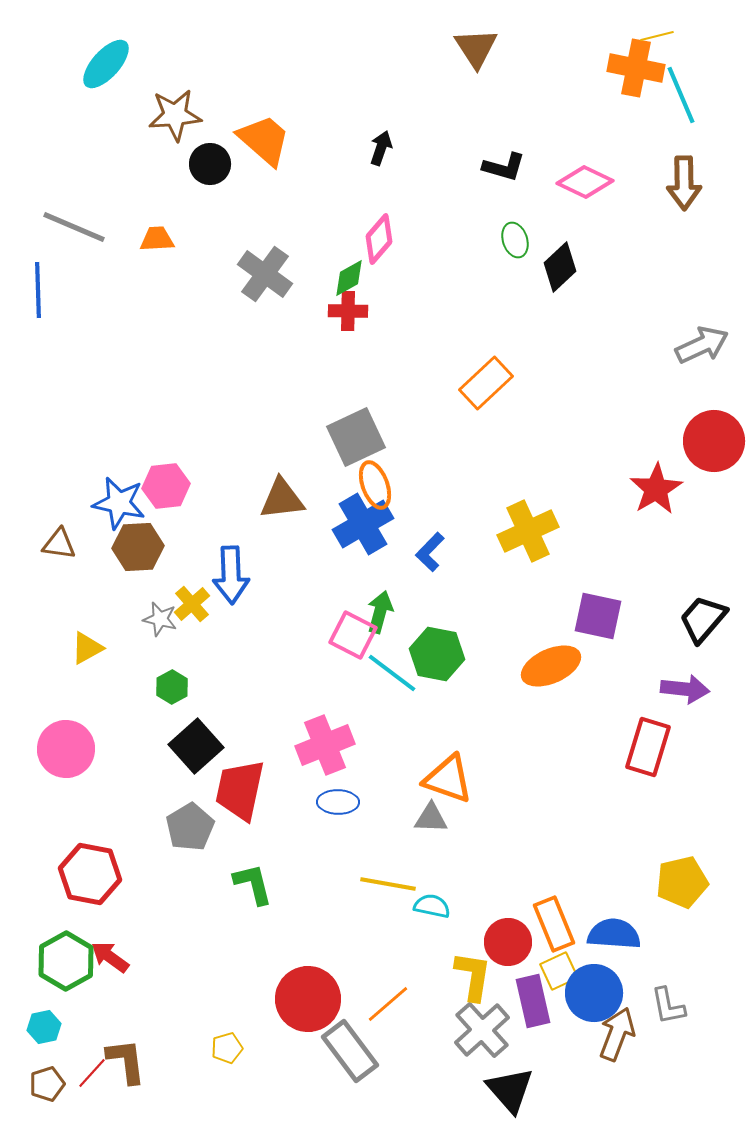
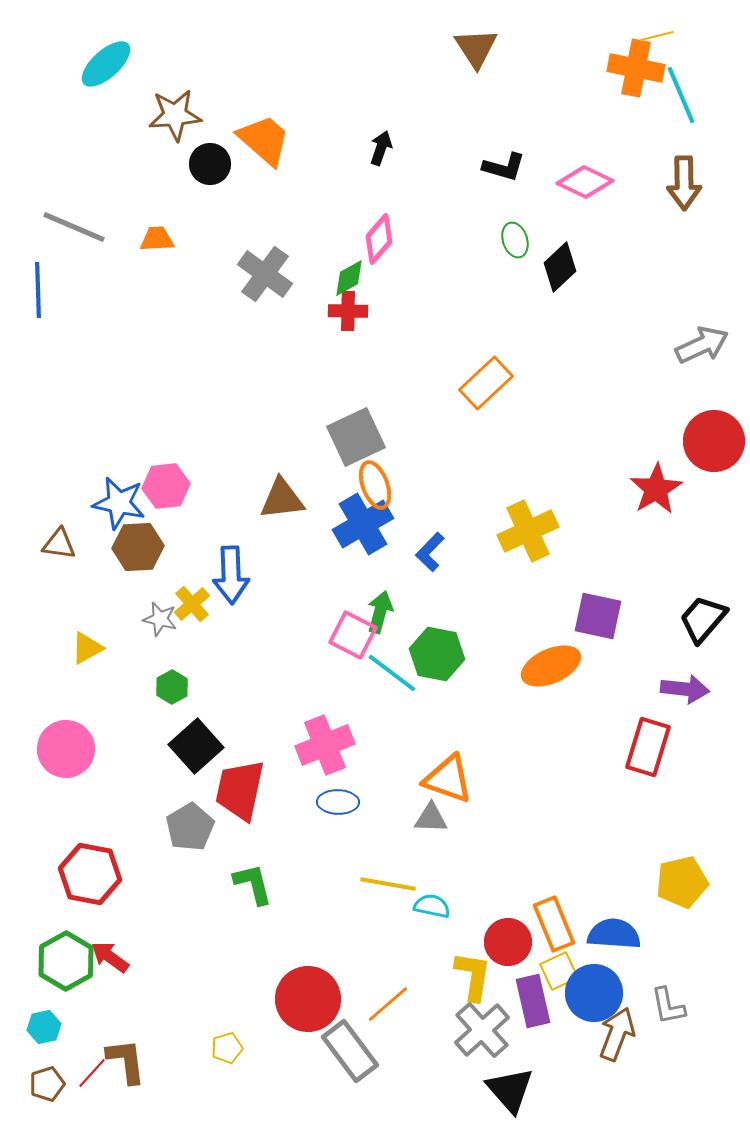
cyan ellipse at (106, 64): rotated 6 degrees clockwise
